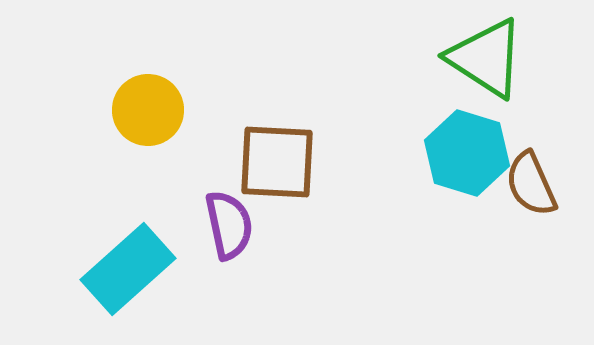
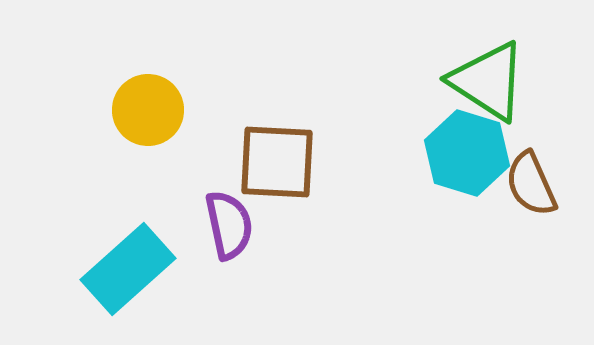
green triangle: moved 2 px right, 23 px down
